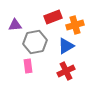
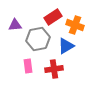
red rectangle: rotated 12 degrees counterclockwise
orange cross: rotated 36 degrees clockwise
gray hexagon: moved 3 px right, 3 px up
red cross: moved 12 px left, 2 px up; rotated 18 degrees clockwise
